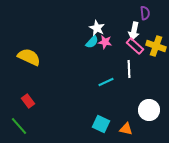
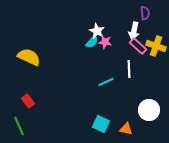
white star: moved 3 px down
pink rectangle: moved 3 px right
green line: rotated 18 degrees clockwise
